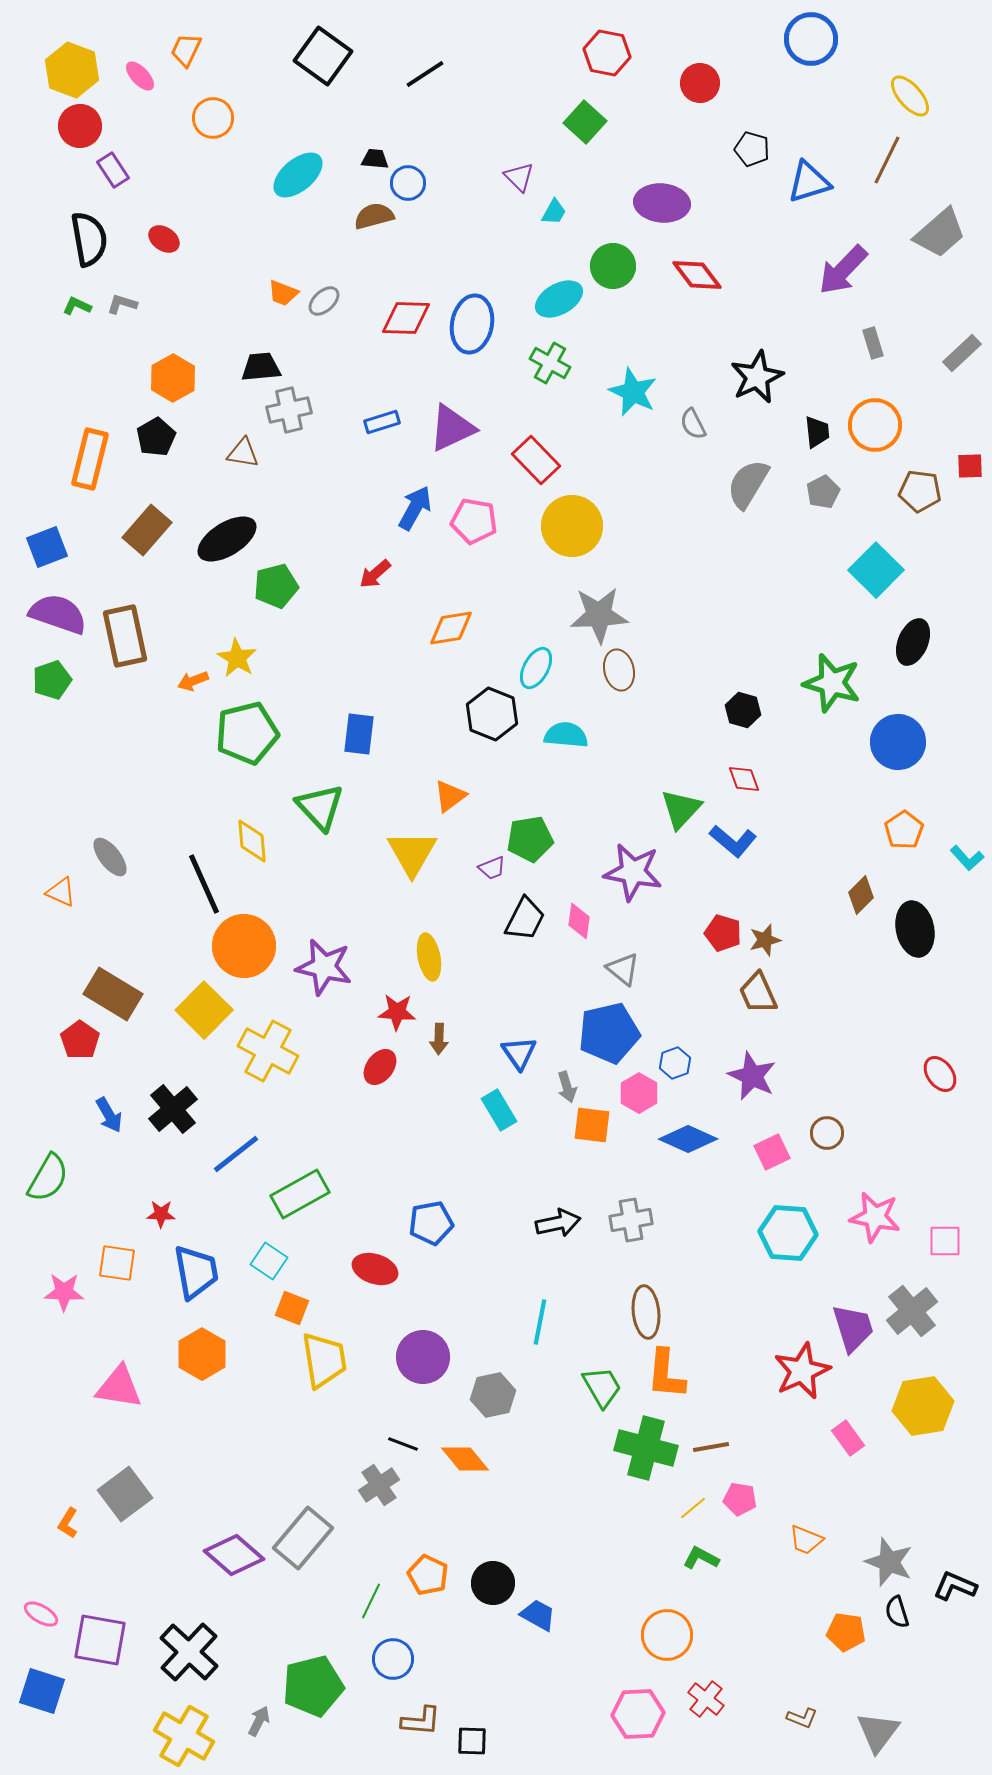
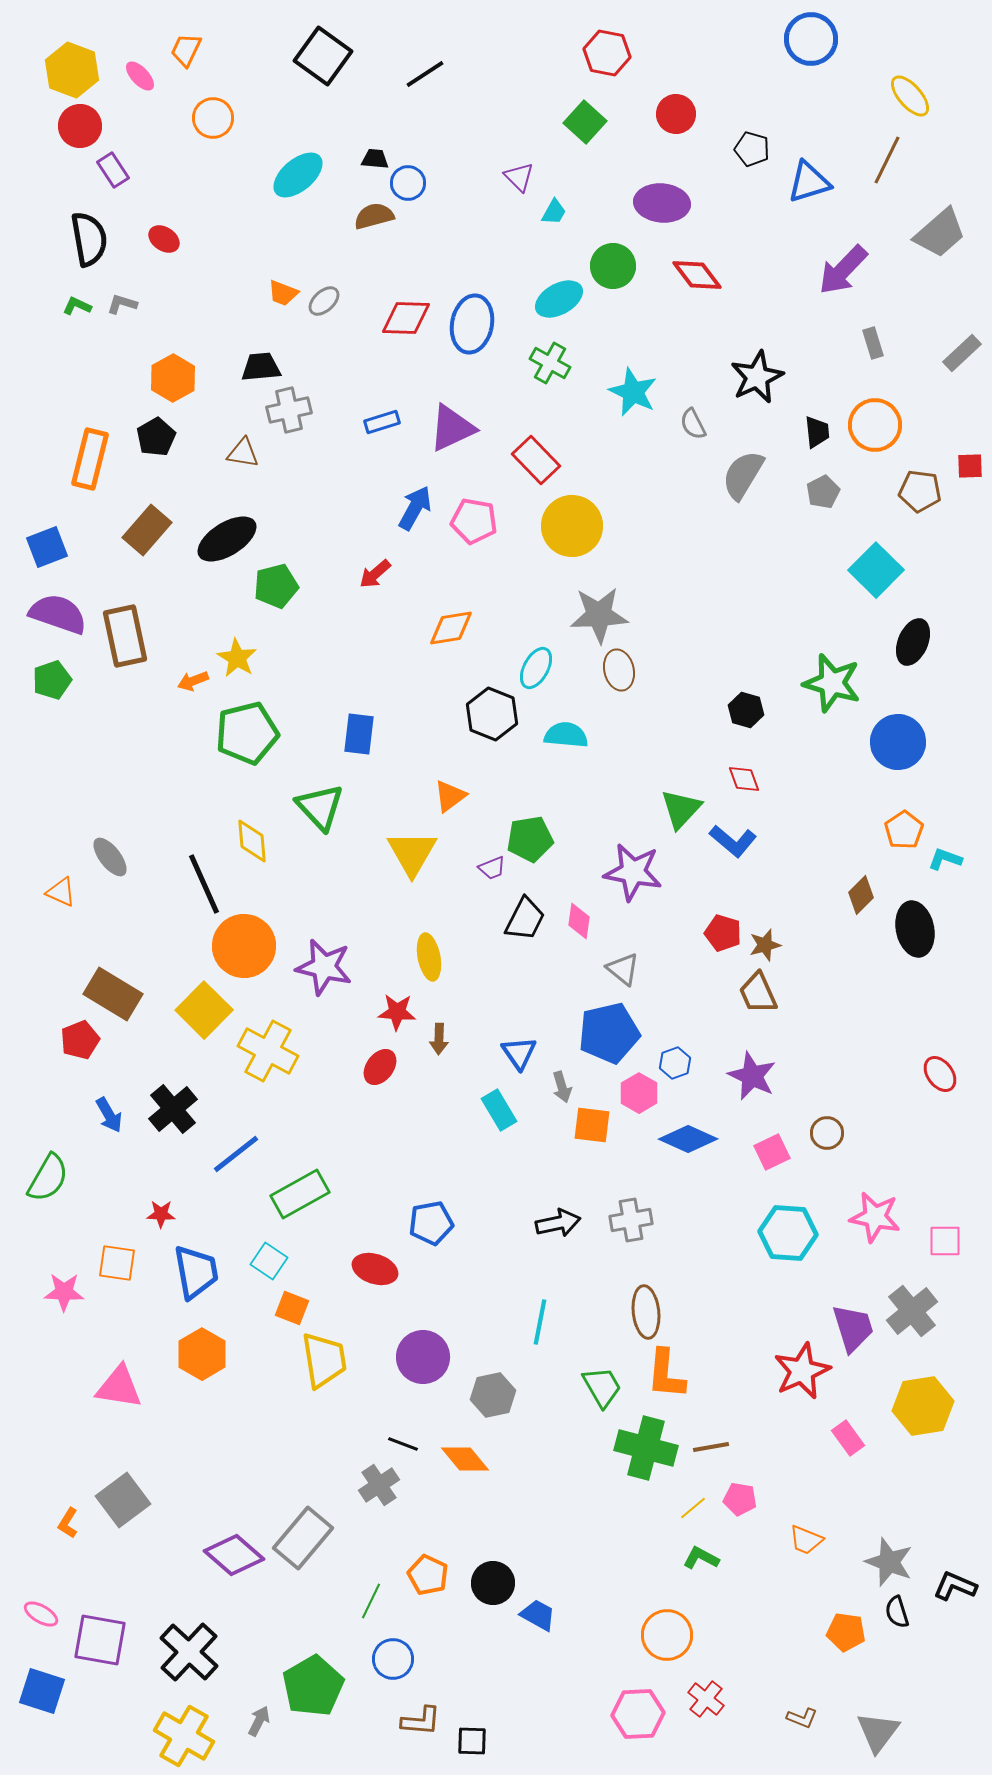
red circle at (700, 83): moved 24 px left, 31 px down
gray semicircle at (748, 484): moved 5 px left, 9 px up
black hexagon at (743, 710): moved 3 px right
cyan L-shape at (967, 858): moved 22 px left, 1 px down; rotated 152 degrees clockwise
brown star at (765, 940): moved 5 px down
red pentagon at (80, 1040): rotated 15 degrees clockwise
gray arrow at (567, 1087): moved 5 px left
gray square at (125, 1494): moved 2 px left, 6 px down
green pentagon at (313, 1686): rotated 16 degrees counterclockwise
